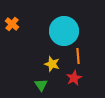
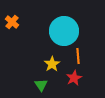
orange cross: moved 2 px up
yellow star: rotated 21 degrees clockwise
